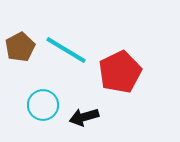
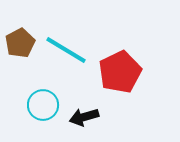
brown pentagon: moved 4 px up
